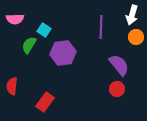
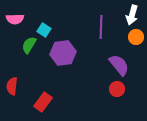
red rectangle: moved 2 px left
